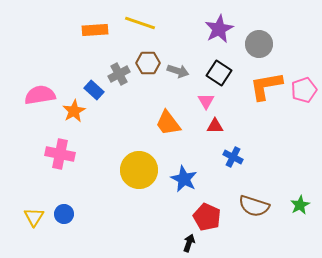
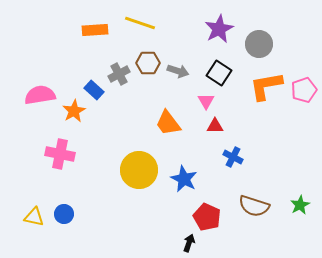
yellow triangle: rotated 50 degrees counterclockwise
